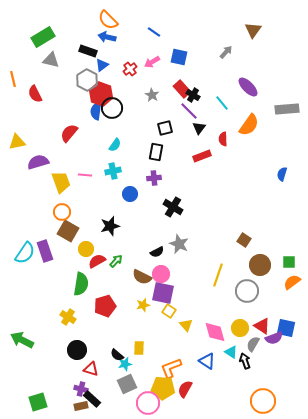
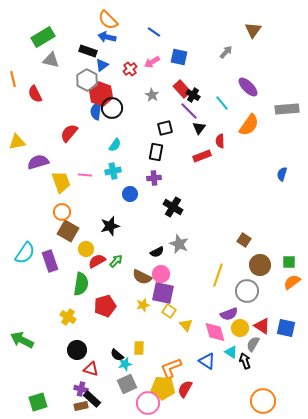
red semicircle at (223, 139): moved 3 px left, 2 px down
purple rectangle at (45, 251): moved 5 px right, 10 px down
purple semicircle at (274, 338): moved 45 px left, 24 px up
